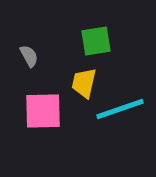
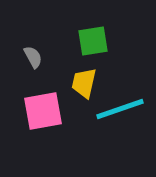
green square: moved 3 px left
gray semicircle: moved 4 px right, 1 px down
pink square: rotated 9 degrees counterclockwise
